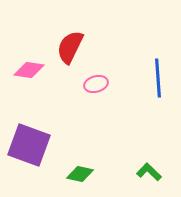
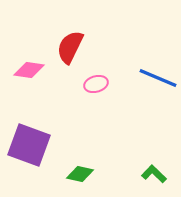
blue line: rotated 63 degrees counterclockwise
green L-shape: moved 5 px right, 2 px down
